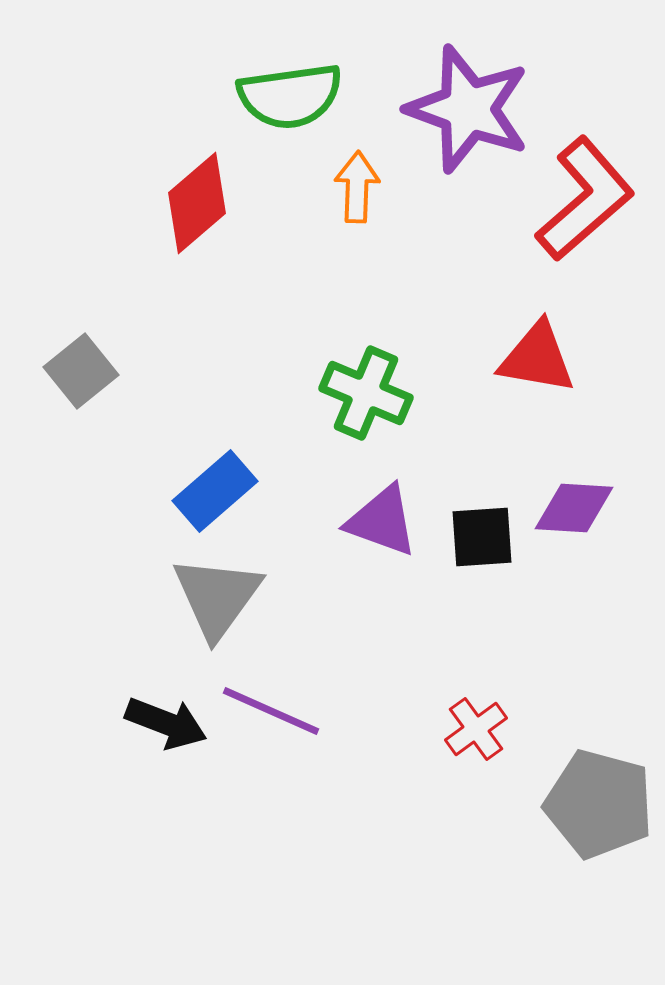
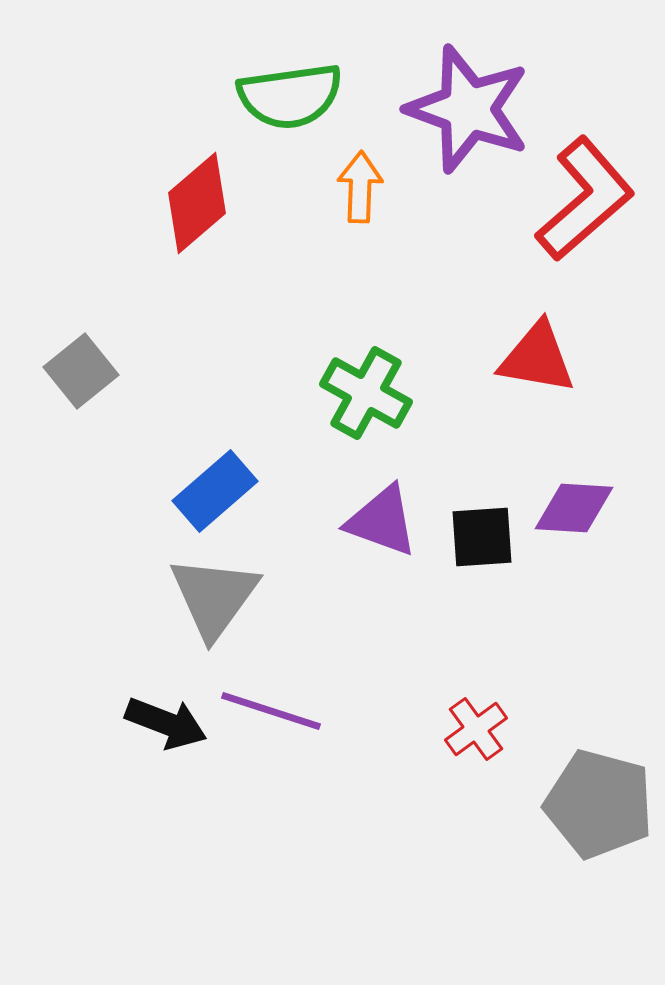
orange arrow: moved 3 px right
green cross: rotated 6 degrees clockwise
gray triangle: moved 3 px left
purple line: rotated 6 degrees counterclockwise
